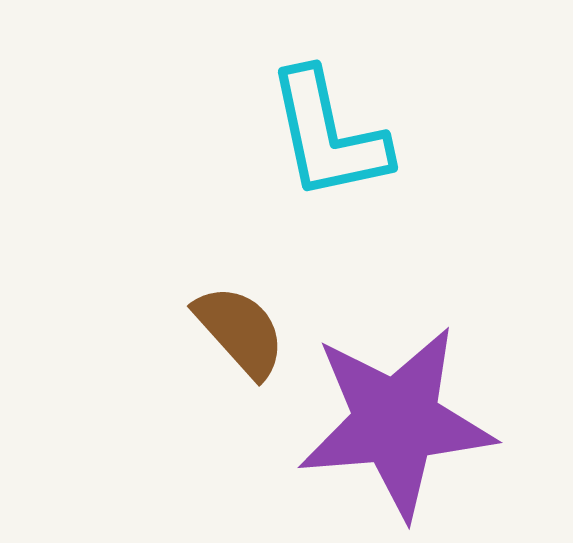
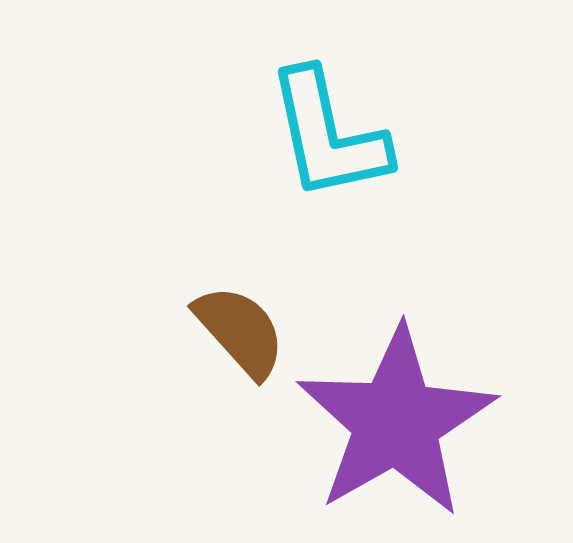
purple star: rotated 25 degrees counterclockwise
